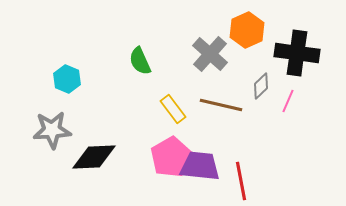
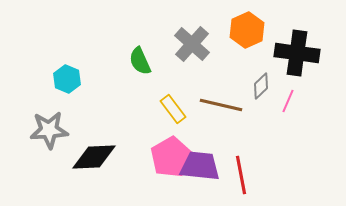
gray cross: moved 18 px left, 10 px up
gray star: moved 3 px left
red line: moved 6 px up
